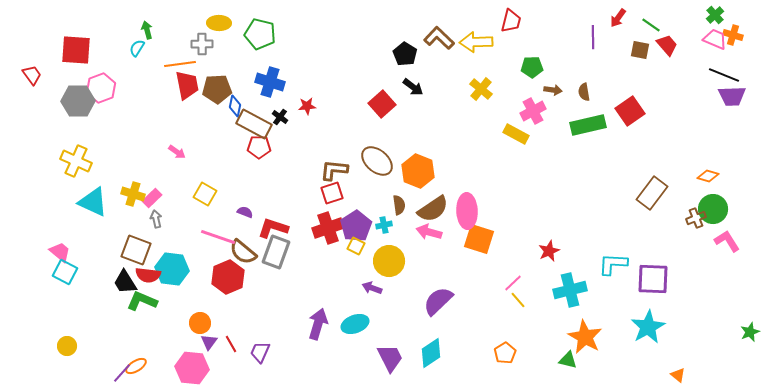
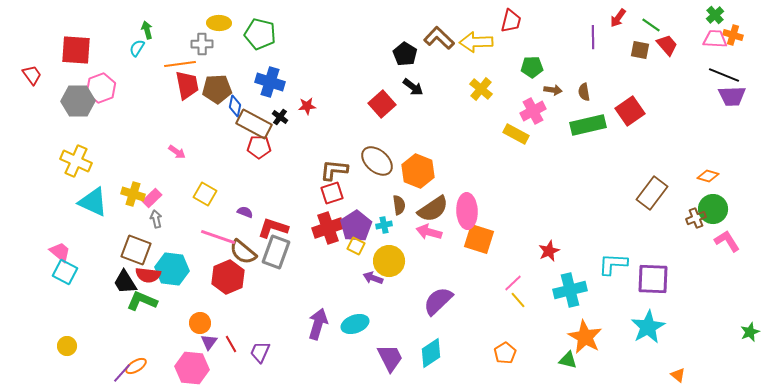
pink trapezoid at (715, 39): rotated 20 degrees counterclockwise
purple arrow at (372, 288): moved 1 px right, 10 px up
